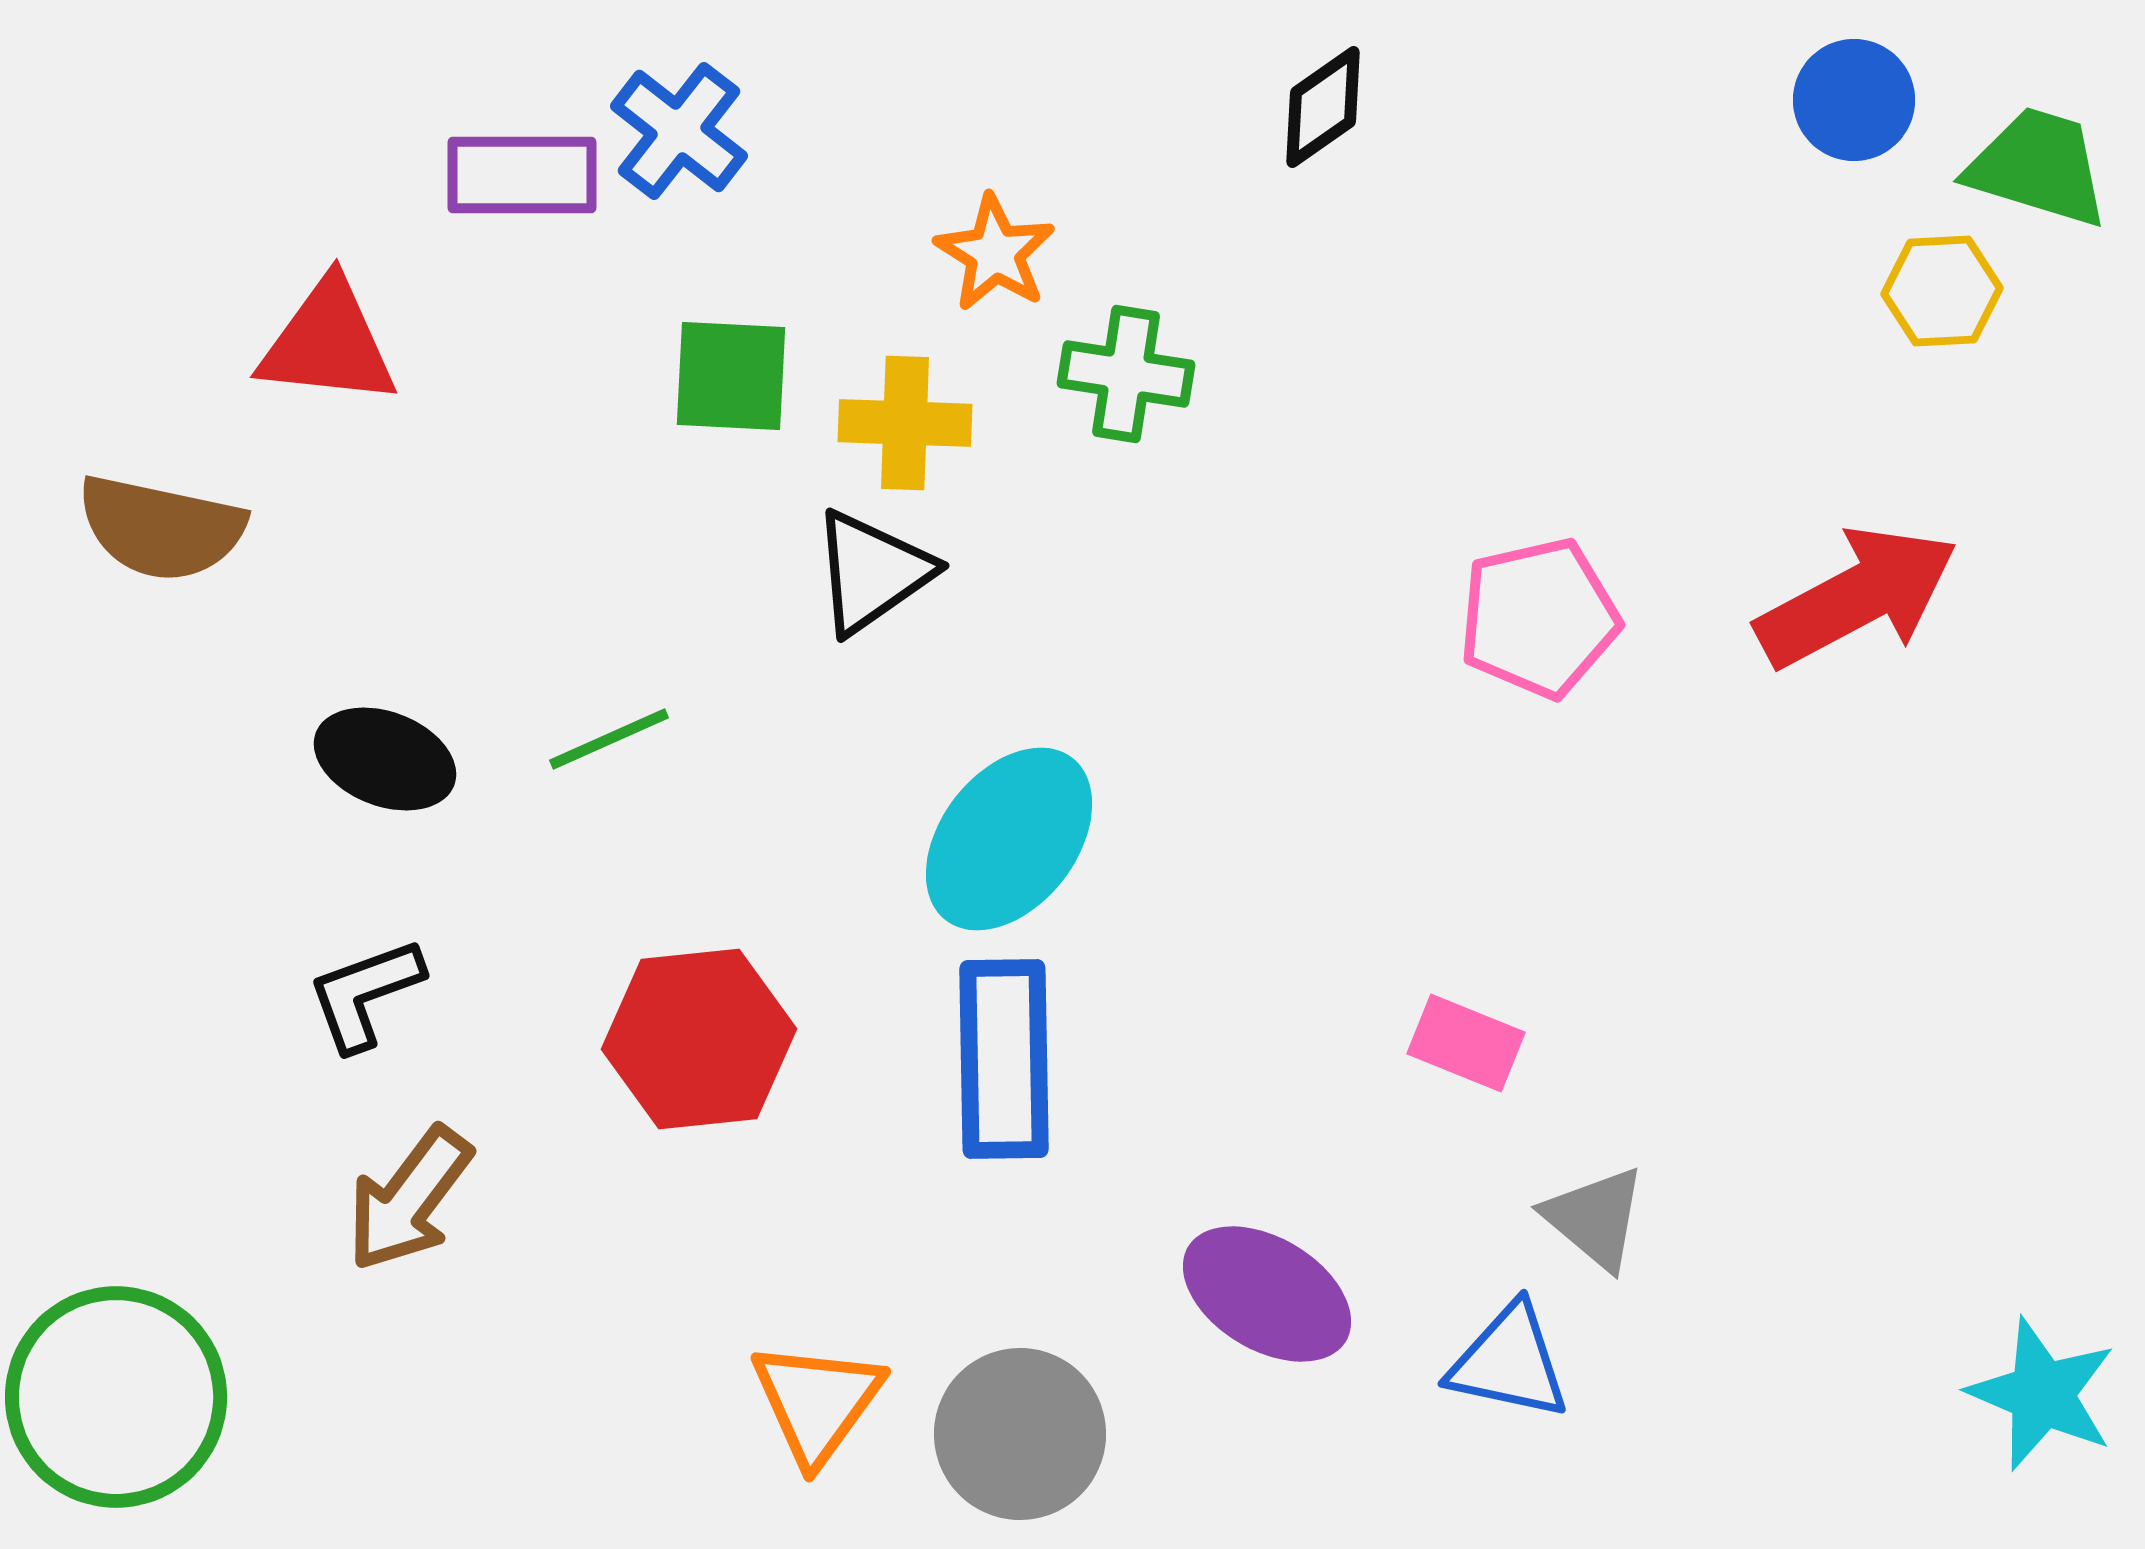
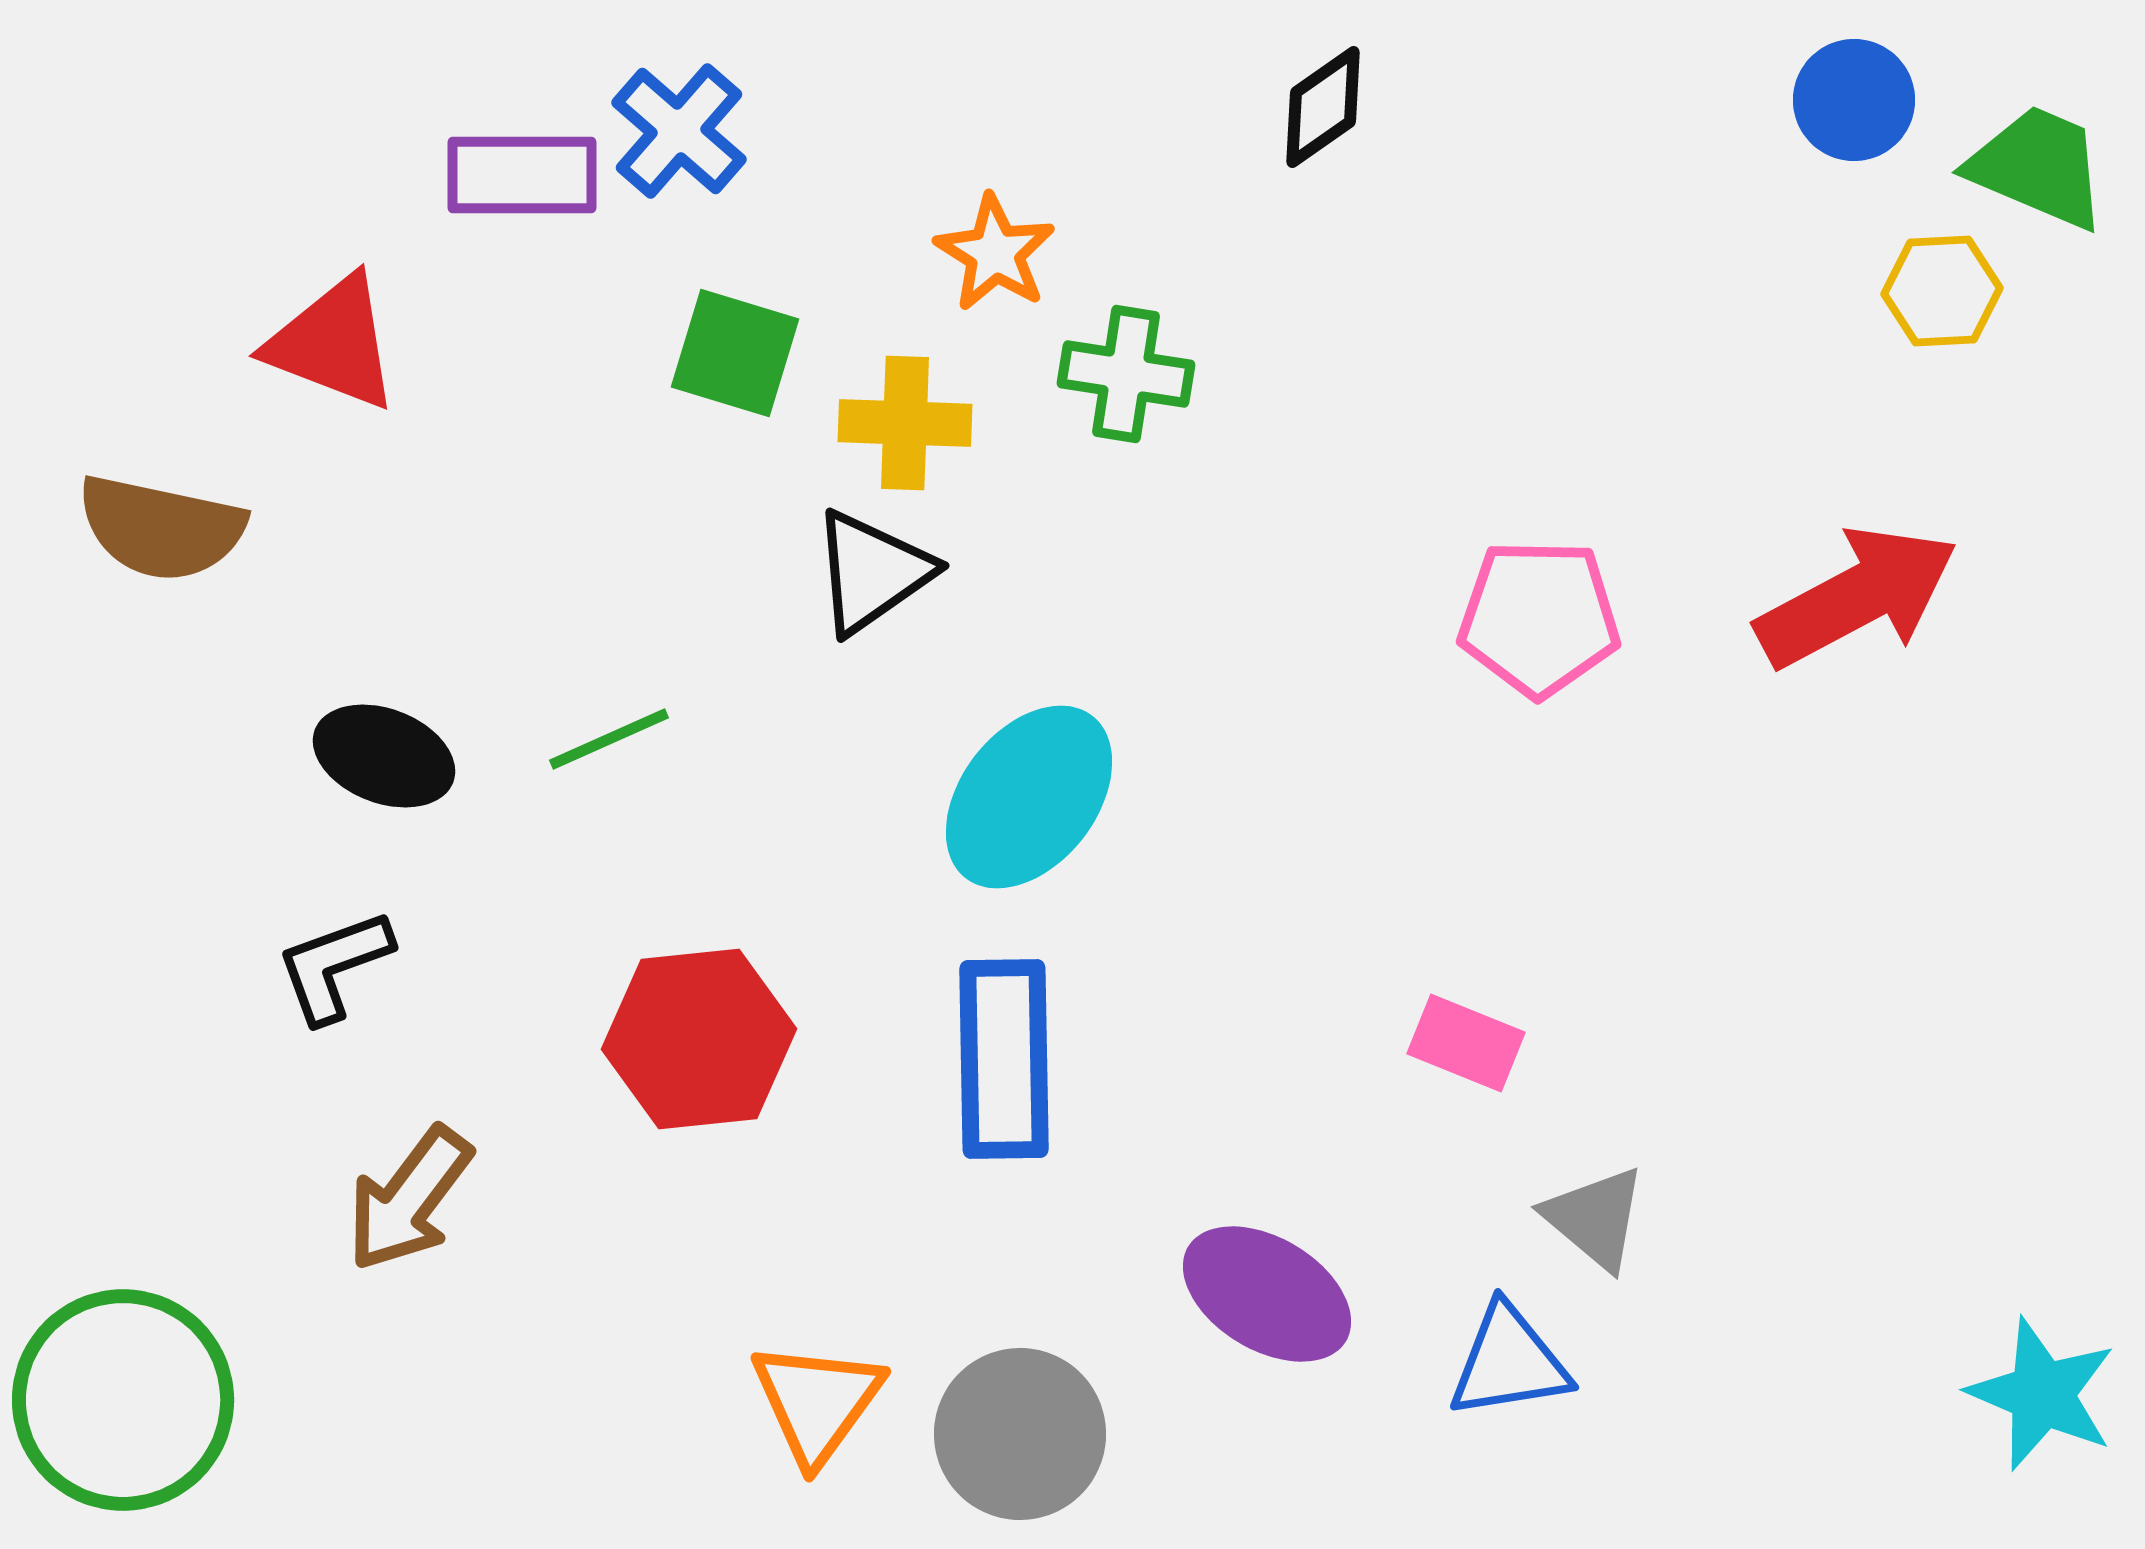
blue cross: rotated 3 degrees clockwise
green trapezoid: rotated 6 degrees clockwise
red triangle: moved 5 px right; rotated 15 degrees clockwise
green square: moved 4 px right, 23 px up; rotated 14 degrees clockwise
pink pentagon: rotated 14 degrees clockwise
black ellipse: moved 1 px left, 3 px up
cyan ellipse: moved 20 px right, 42 px up
black L-shape: moved 31 px left, 28 px up
blue triangle: rotated 21 degrees counterclockwise
green circle: moved 7 px right, 3 px down
